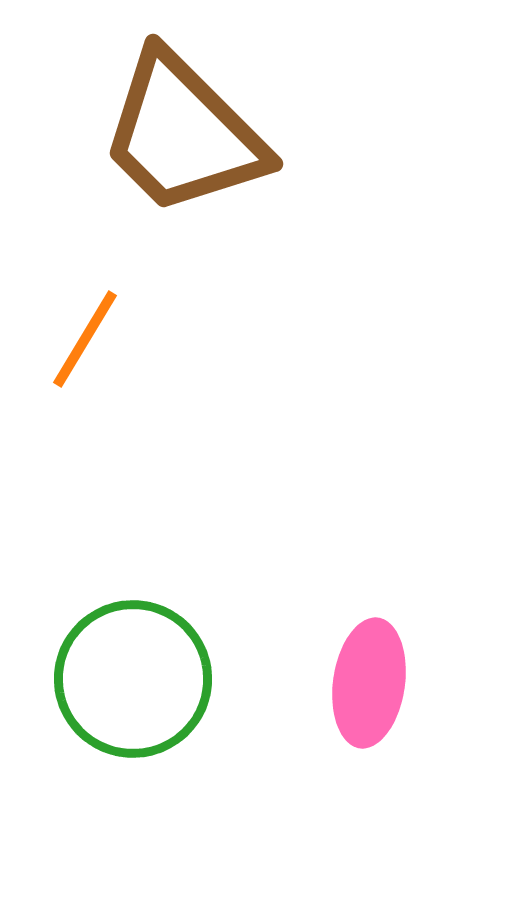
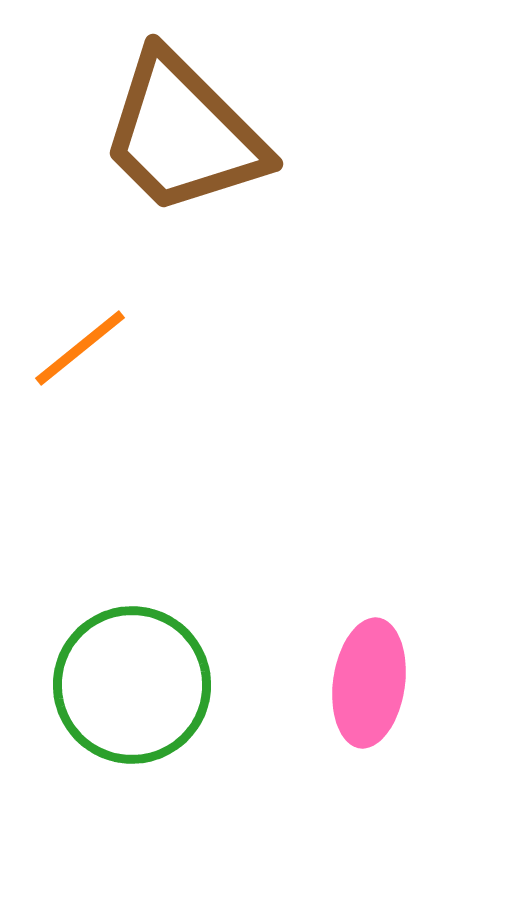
orange line: moved 5 px left, 9 px down; rotated 20 degrees clockwise
green circle: moved 1 px left, 6 px down
